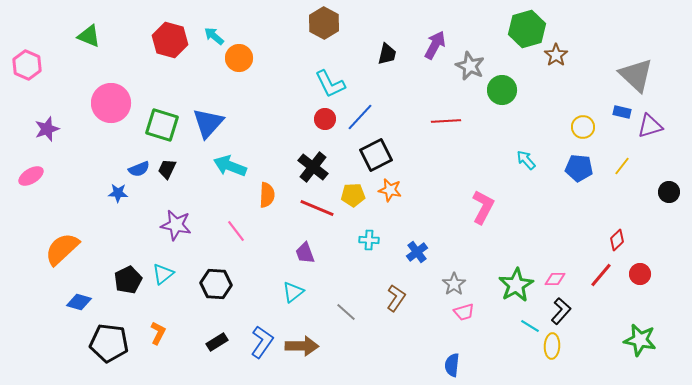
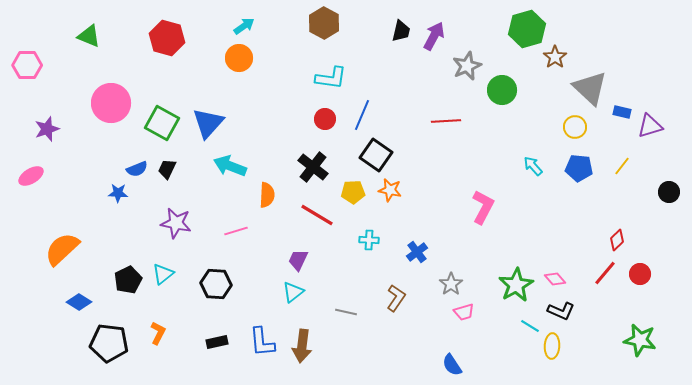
cyan arrow at (214, 36): moved 30 px right, 10 px up; rotated 105 degrees clockwise
red hexagon at (170, 40): moved 3 px left, 2 px up
purple arrow at (435, 45): moved 1 px left, 9 px up
black trapezoid at (387, 54): moved 14 px right, 23 px up
brown star at (556, 55): moved 1 px left, 2 px down
pink hexagon at (27, 65): rotated 24 degrees counterclockwise
gray star at (470, 66): moved 3 px left; rotated 24 degrees clockwise
gray triangle at (636, 75): moved 46 px left, 13 px down
cyan L-shape at (330, 84): moved 1 px right, 6 px up; rotated 56 degrees counterclockwise
blue line at (360, 117): moved 2 px right, 2 px up; rotated 20 degrees counterclockwise
green square at (162, 125): moved 2 px up; rotated 12 degrees clockwise
yellow circle at (583, 127): moved 8 px left
black square at (376, 155): rotated 28 degrees counterclockwise
cyan arrow at (526, 160): moved 7 px right, 6 px down
blue semicircle at (139, 169): moved 2 px left
yellow pentagon at (353, 195): moved 3 px up
red line at (317, 208): moved 7 px down; rotated 8 degrees clockwise
purple star at (176, 225): moved 2 px up
pink line at (236, 231): rotated 70 degrees counterclockwise
purple trapezoid at (305, 253): moved 7 px left, 7 px down; rotated 45 degrees clockwise
red line at (601, 275): moved 4 px right, 2 px up
pink diamond at (555, 279): rotated 50 degrees clockwise
gray star at (454, 284): moved 3 px left
blue diamond at (79, 302): rotated 15 degrees clockwise
black L-shape at (561, 311): rotated 72 degrees clockwise
gray line at (346, 312): rotated 30 degrees counterclockwise
black rectangle at (217, 342): rotated 20 degrees clockwise
blue L-shape at (262, 342): rotated 140 degrees clockwise
brown arrow at (302, 346): rotated 96 degrees clockwise
blue semicircle at (452, 365): rotated 40 degrees counterclockwise
